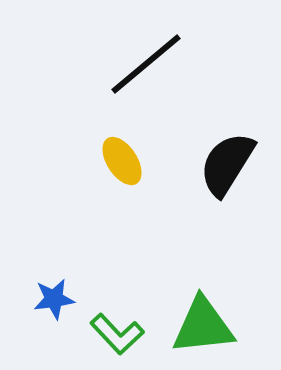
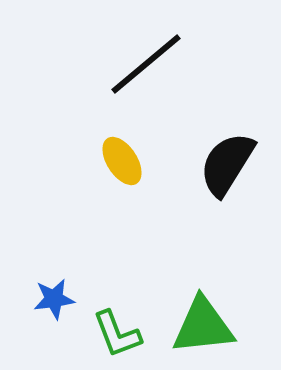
green L-shape: rotated 22 degrees clockwise
